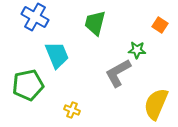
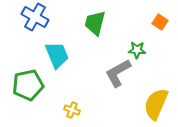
orange square: moved 3 px up
